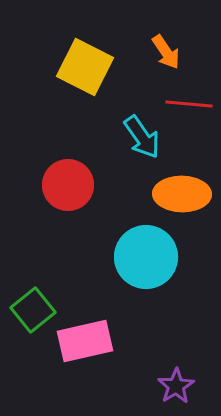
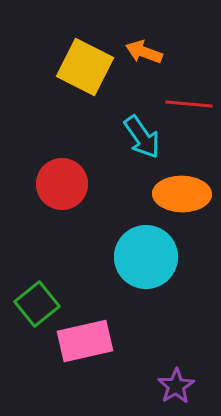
orange arrow: moved 22 px left; rotated 144 degrees clockwise
red circle: moved 6 px left, 1 px up
green square: moved 4 px right, 6 px up
